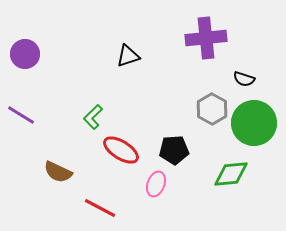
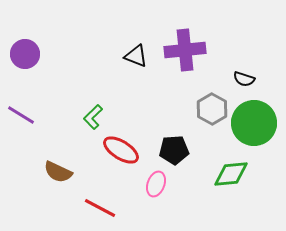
purple cross: moved 21 px left, 12 px down
black triangle: moved 8 px right; rotated 40 degrees clockwise
